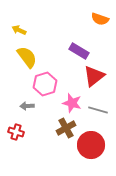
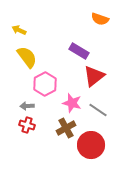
pink hexagon: rotated 10 degrees counterclockwise
gray line: rotated 18 degrees clockwise
red cross: moved 11 px right, 7 px up
